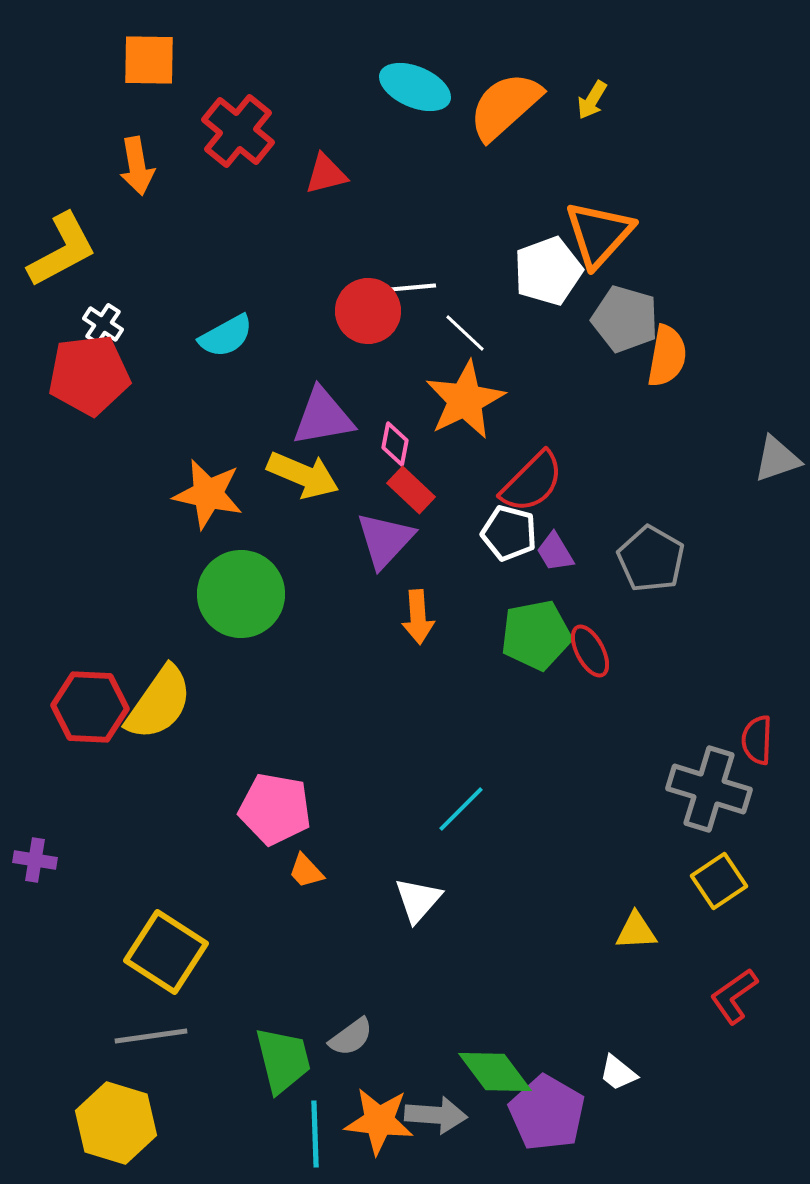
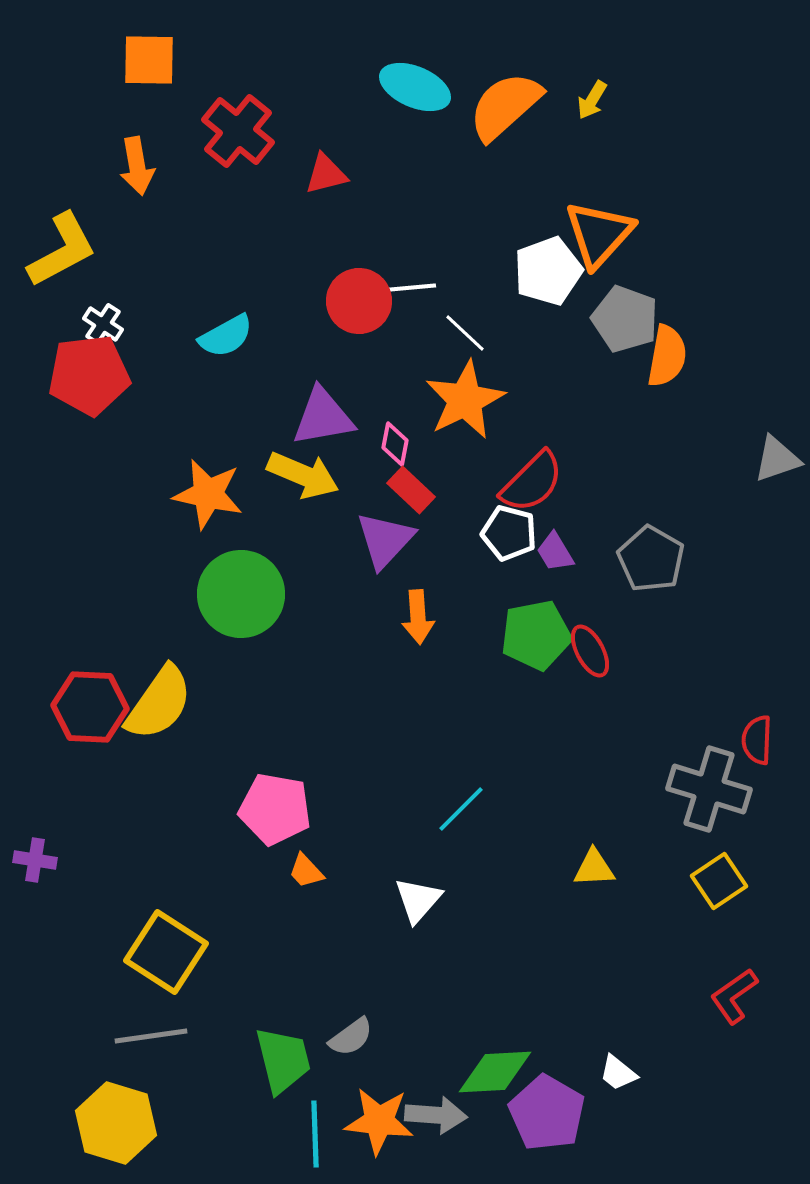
red circle at (368, 311): moved 9 px left, 10 px up
gray pentagon at (625, 319): rotated 4 degrees clockwise
yellow triangle at (636, 931): moved 42 px left, 63 px up
green diamond at (495, 1072): rotated 56 degrees counterclockwise
